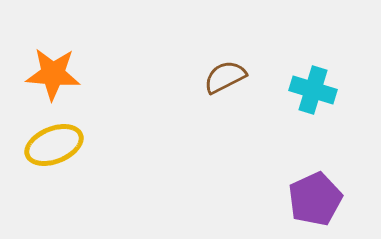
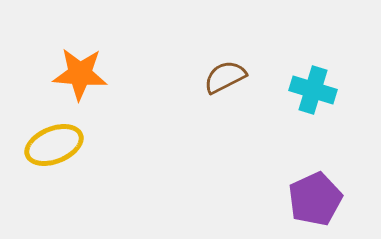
orange star: moved 27 px right
